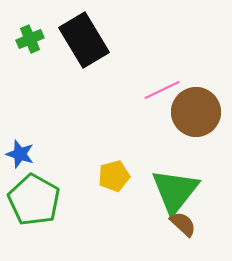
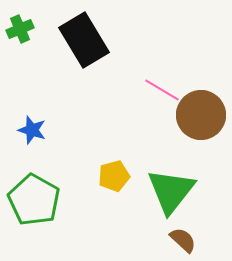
green cross: moved 10 px left, 10 px up
pink line: rotated 57 degrees clockwise
brown circle: moved 5 px right, 3 px down
blue star: moved 12 px right, 24 px up
green triangle: moved 4 px left
brown semicircle: moved 16 px down
